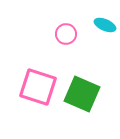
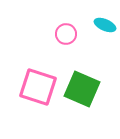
green square: moved 5 px up
